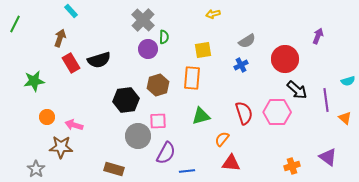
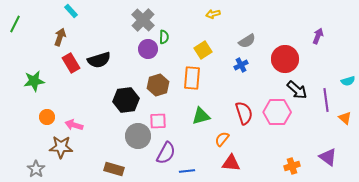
brown arrow: moved 1 px up
yellow square: rotated 24 degrees counterclockwise
